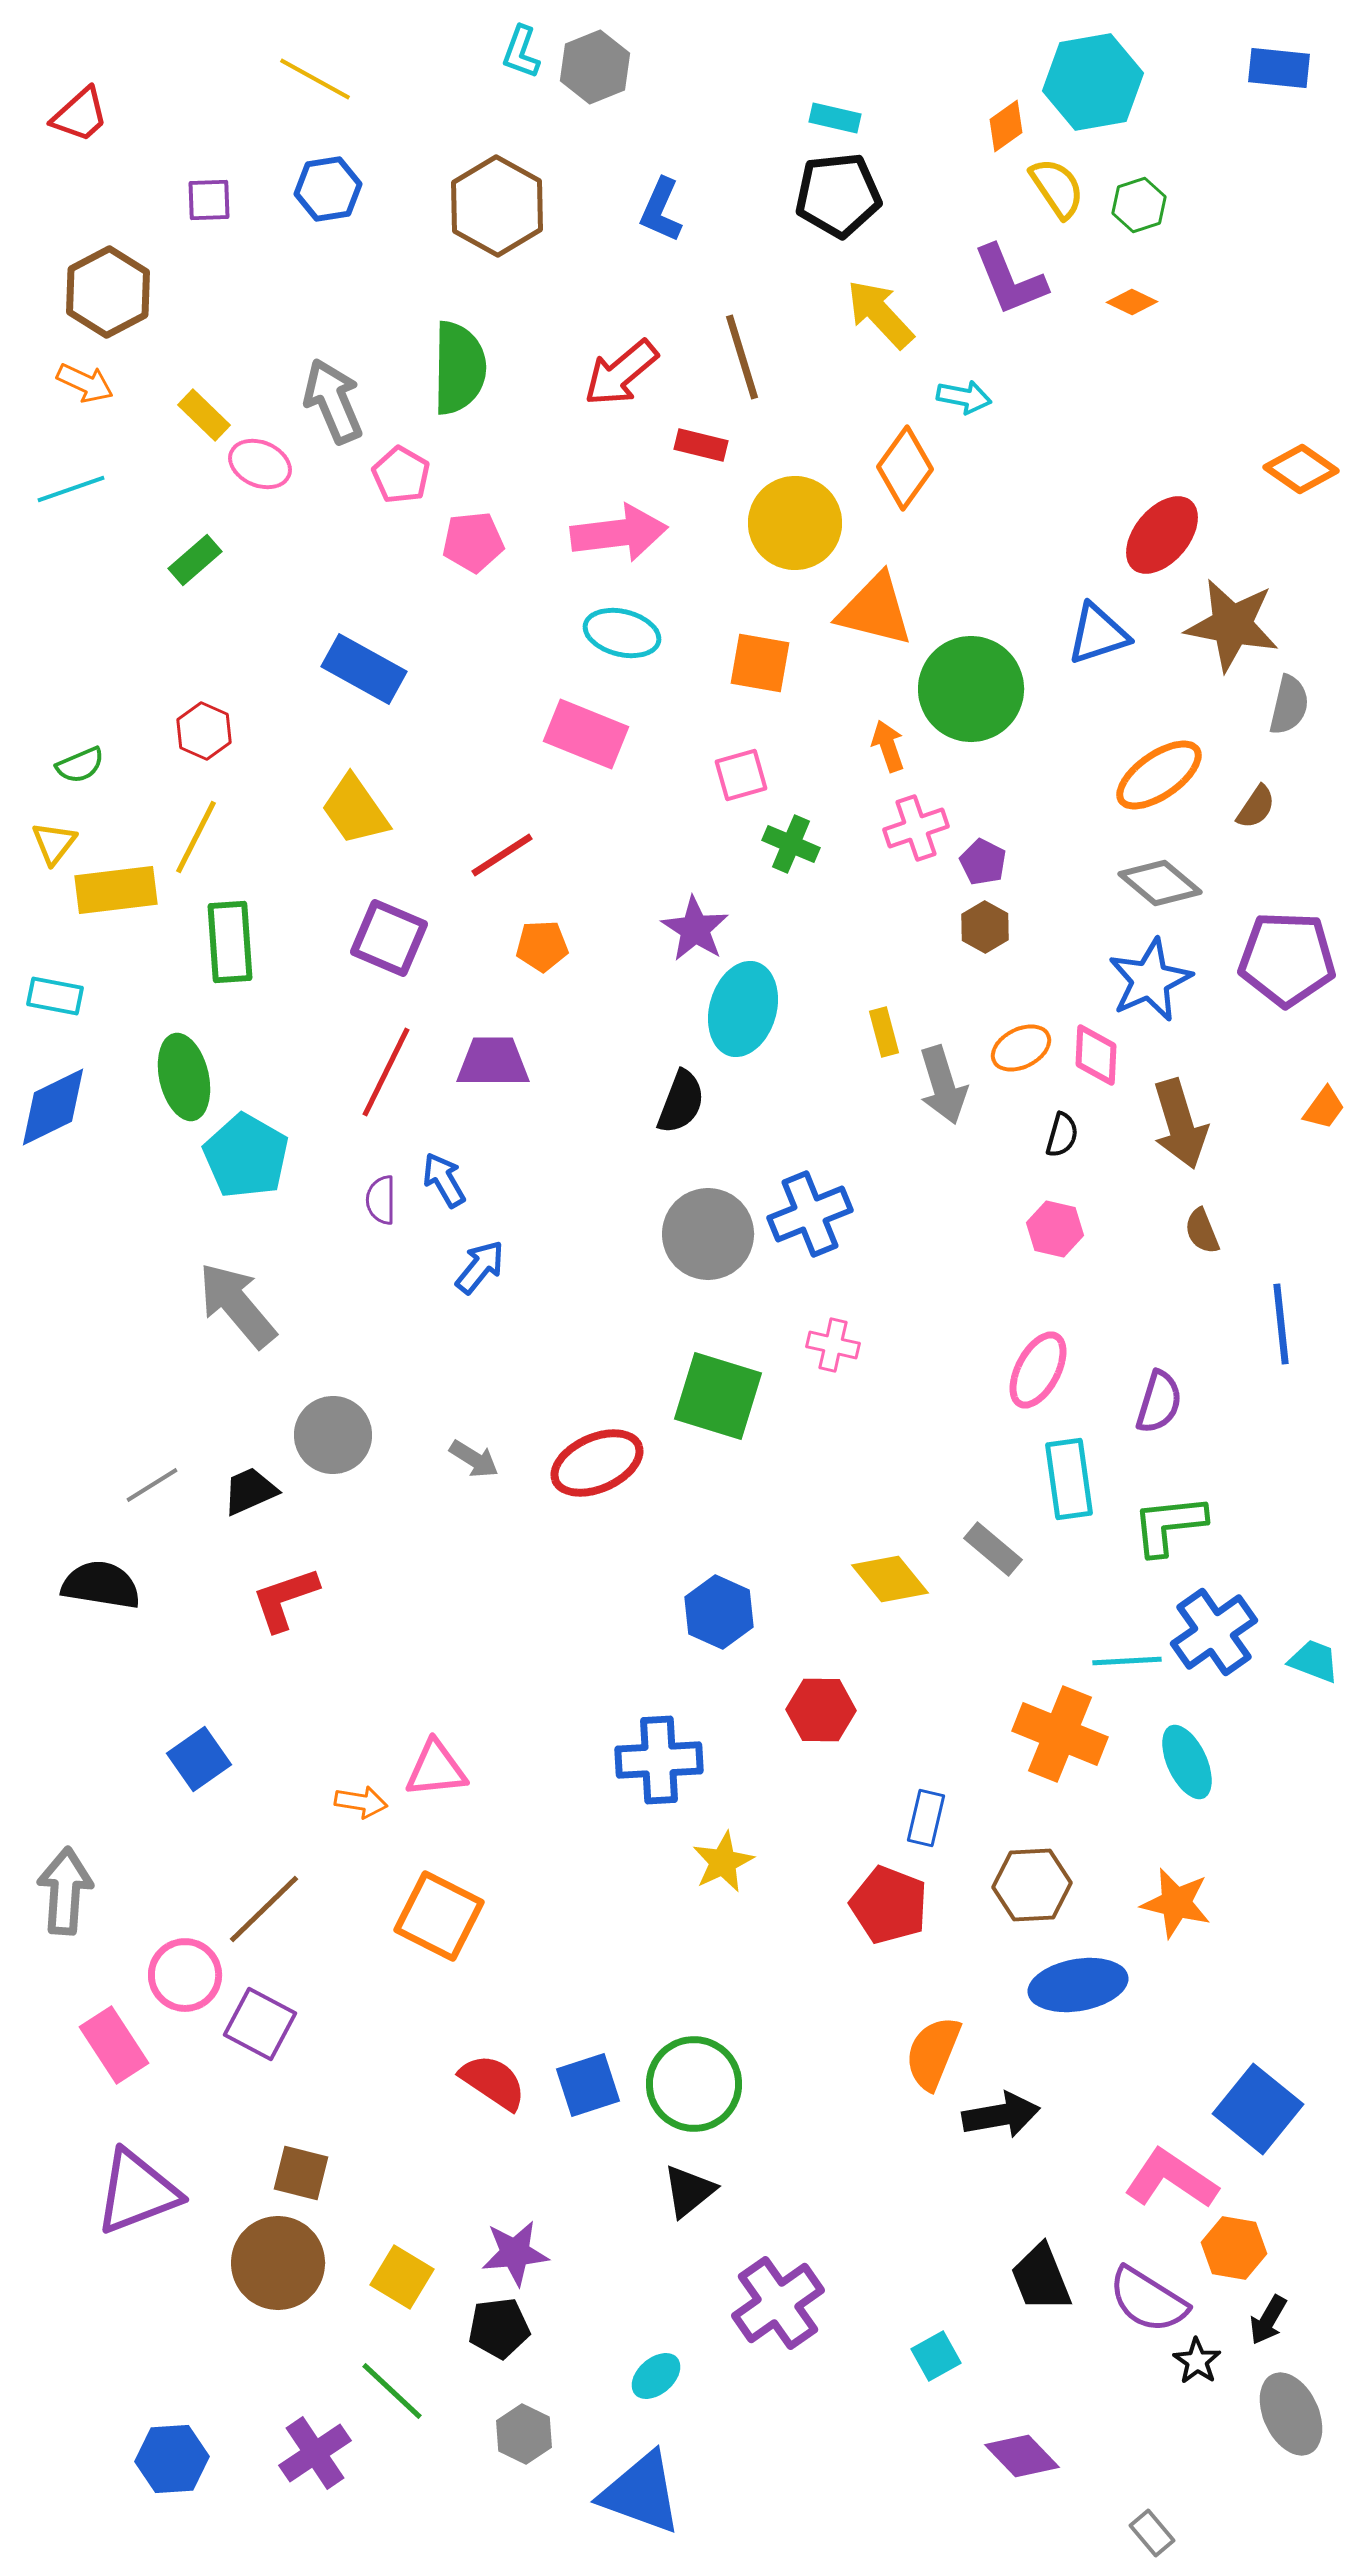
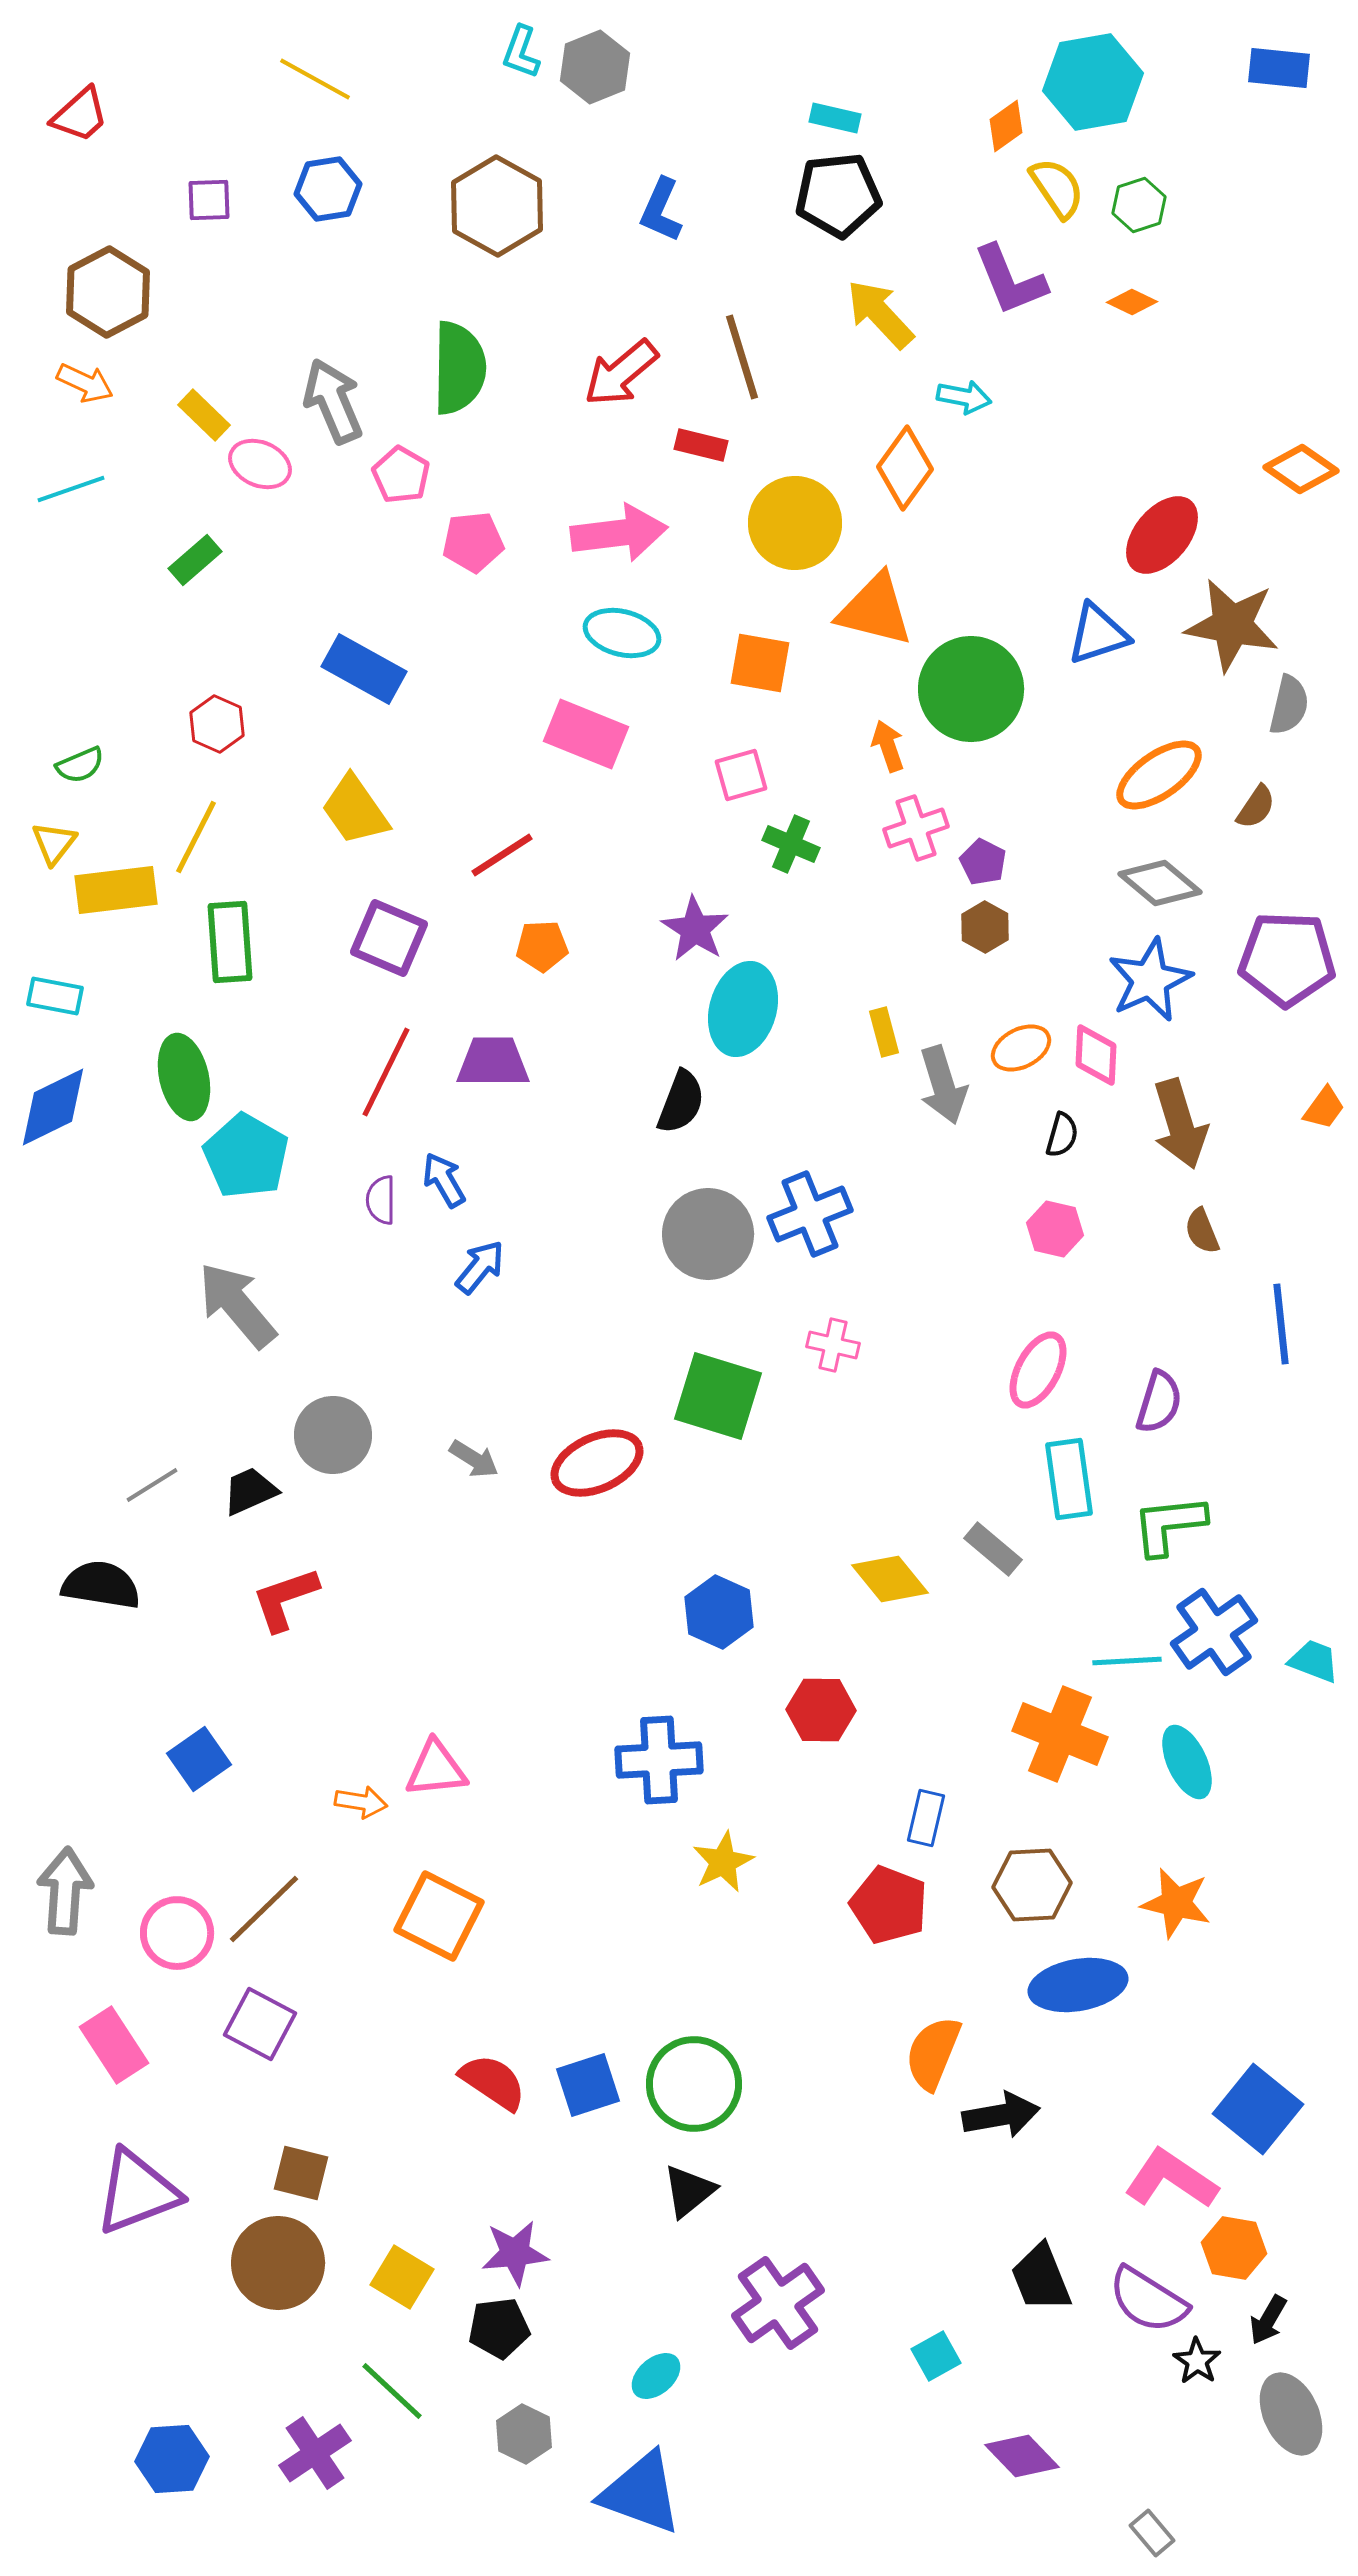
red hexagon at (204, 731): moved 13 px right, 7 px up
pink circle at (185, 1975): moved 8 px left, 42 px up
